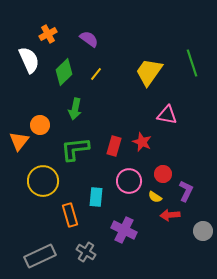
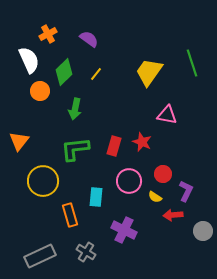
orange circle: moved 34 px up
red arrow: moved 3 px right
